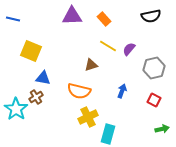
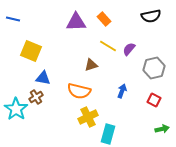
purple triangle: moved 4 px right, 6 px down
